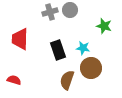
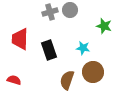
black rectangle: moved 9 px left
brown circle: moved 2 px right, 4 px down
